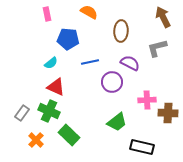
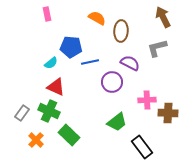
orange semicircle: moved 8 px right, 6 px down
blue pentagon: moved 3 px right, 8 px down
black rectangle: rotated 40 degrees clockwise
